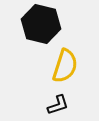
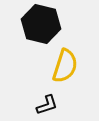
black L-shape: moved 11 px left
